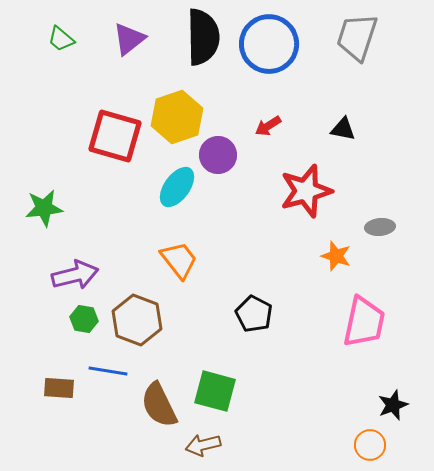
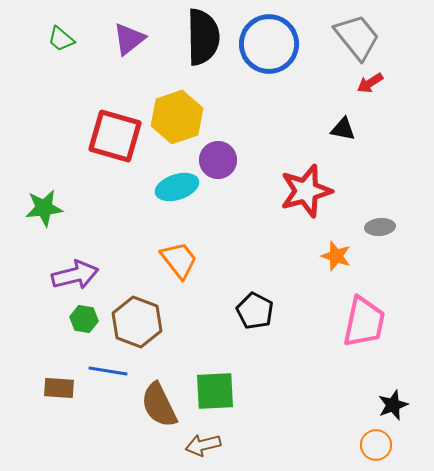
gray trapezoid: rotated 123 degrees clockwise
red arrow: moved 102 px right, 43 px up
purple circle: moved 5 px down
cyan ellipse: rotated 36 degrees clockwise
black pentagon: moved 1 px right, 3 px up
brown hexagon: moved 2 px down
green square: rotated 18 degrees counterclockwise
orange circle: moved 6 px right
